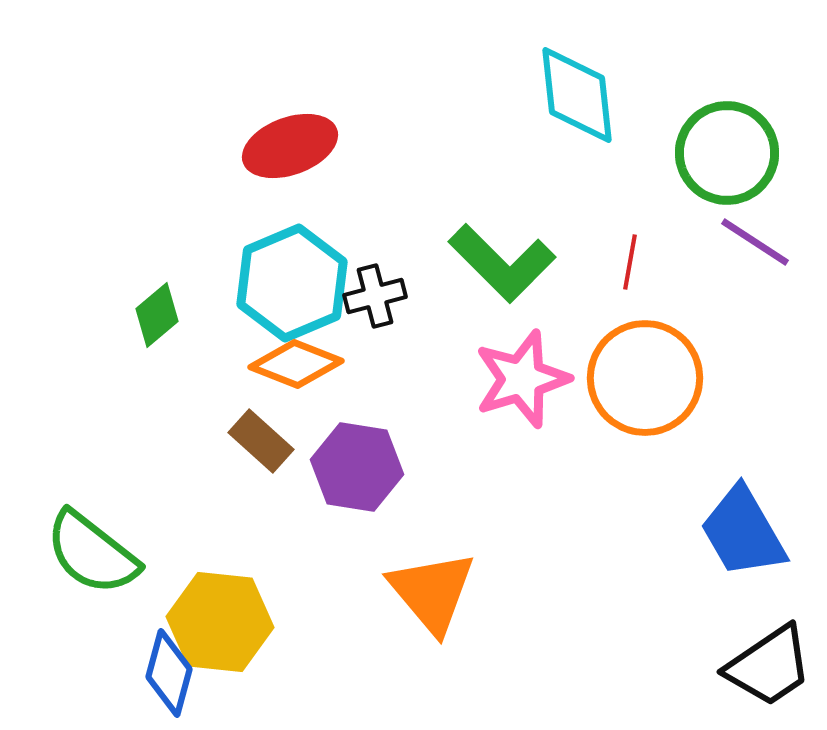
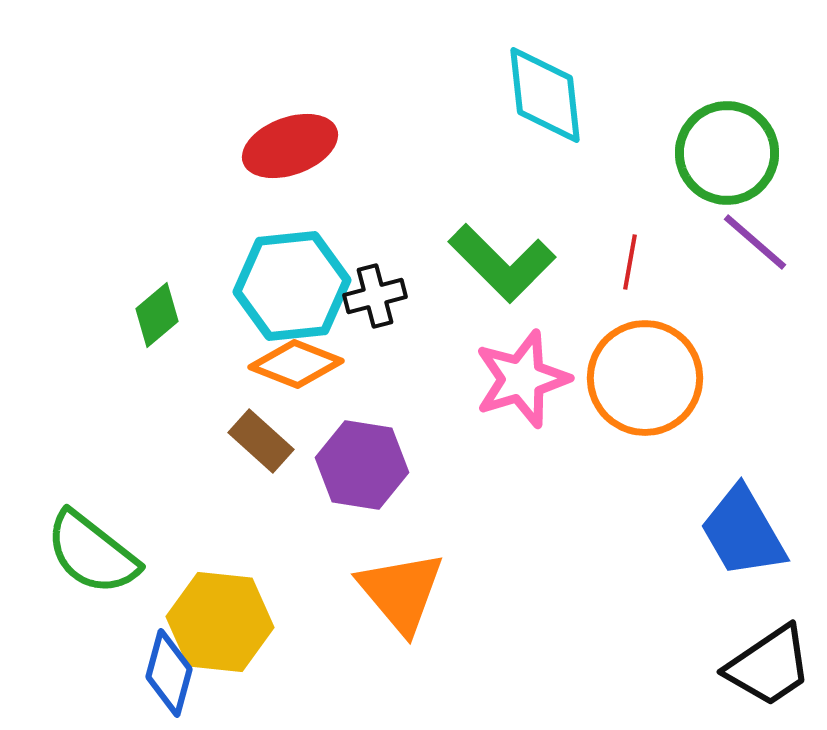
cyan diamond: moved 32 px left
purple line: rotated 8 degrees clockwise
cyan hexagon: moved 3 px down; rotated 17 degrees clockwise
purple hexagon: moved 5 px right, 2 px up
orange triangle: moved 31 px left
